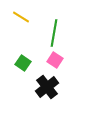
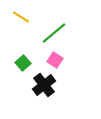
green line: rotated 40 degrees clockwise
green square: rotated 14 degrees clockwise
black cross: moved 3 px left, 2 px up
